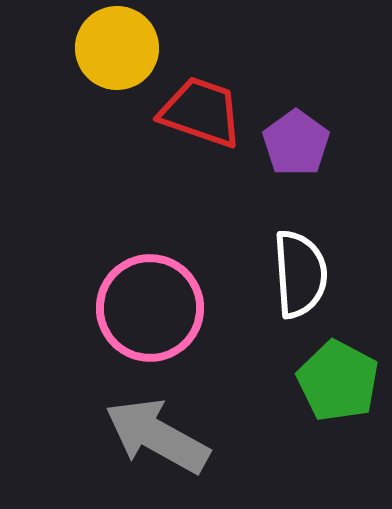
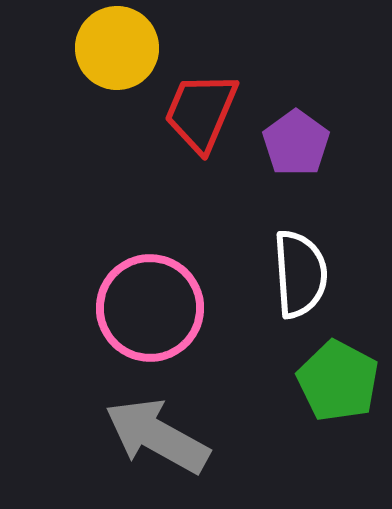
red trapezoid: rotated 86 degrees counterclockwise
